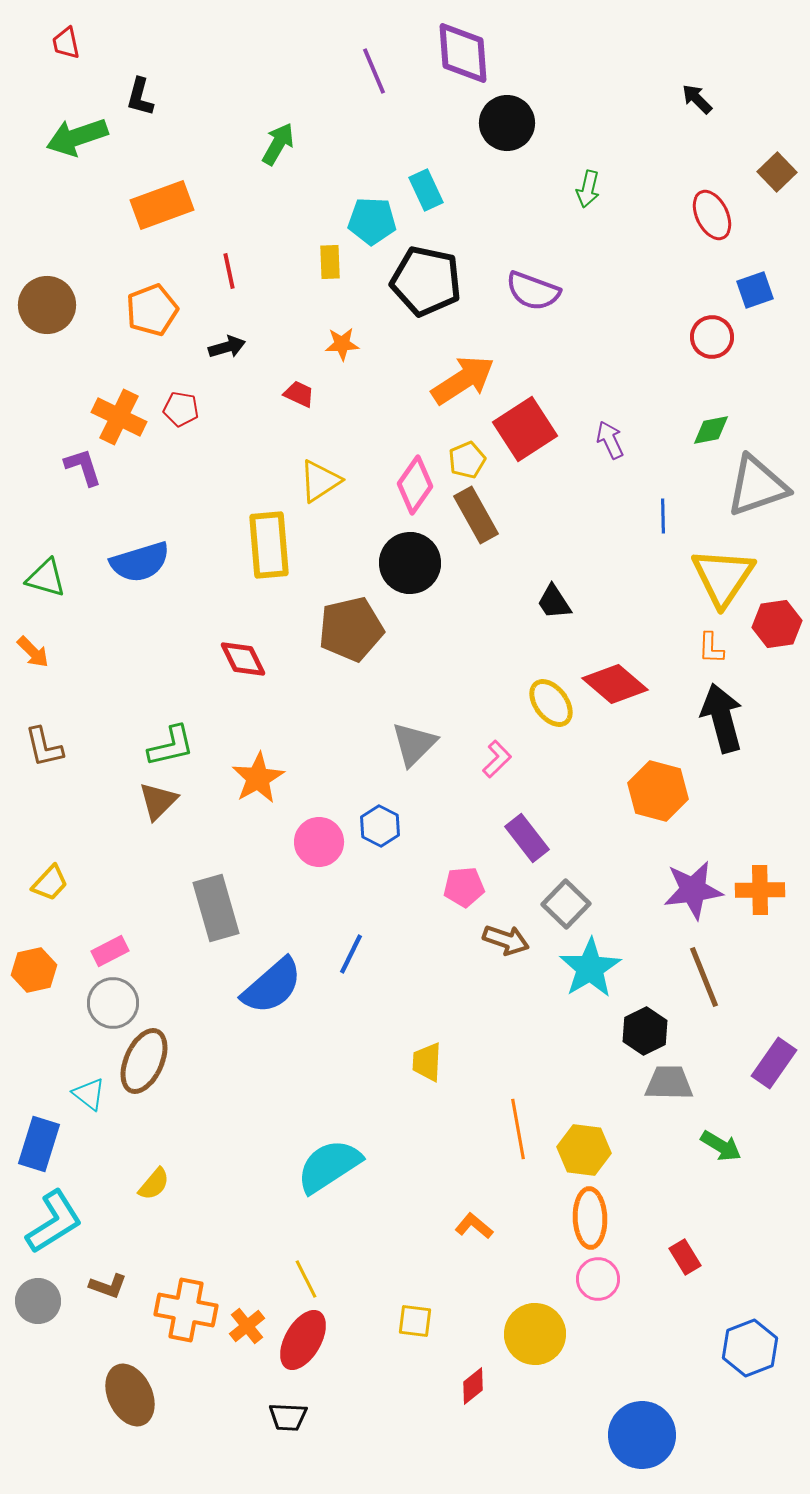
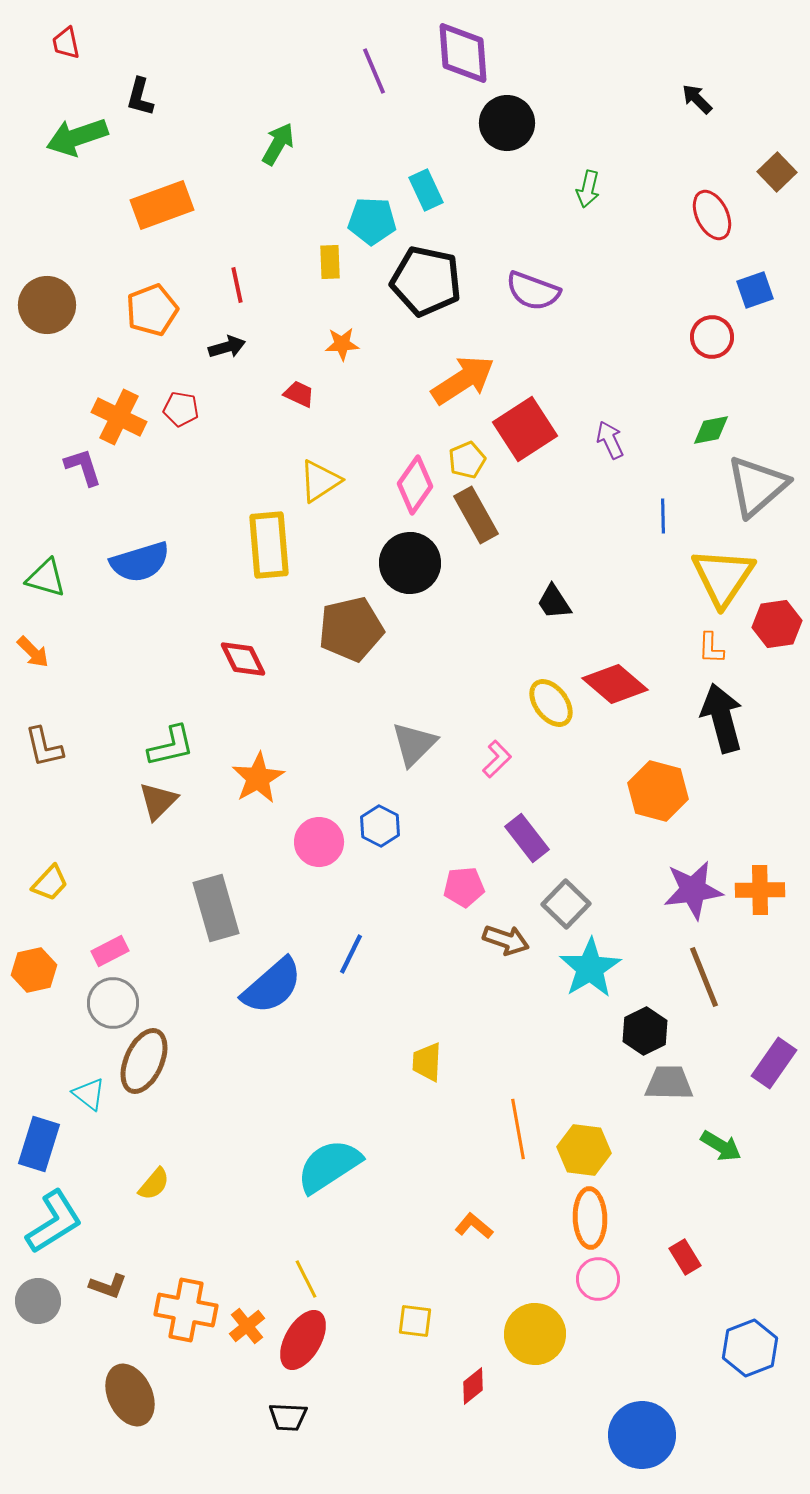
red line at (229, 271): moved 8 px right, 14 px down
gray triangle at (757, 486): rotated 22 degrees counterclockwise
